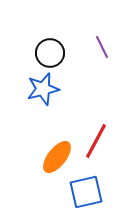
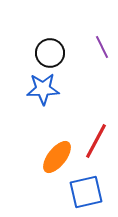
blue star: rotated 12 degrees clockwise
